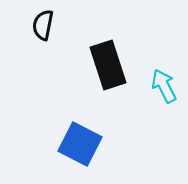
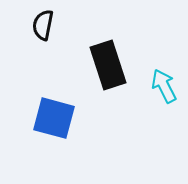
blue square: moved 26 px left, 26 px up; rotated 12 degrees counterclockwise
